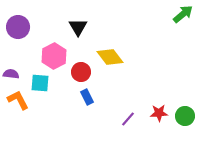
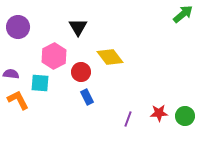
purple line: rotated 21 degrees counterclockwise
